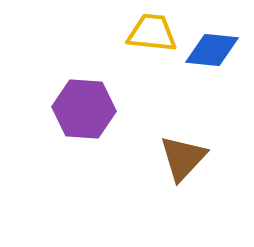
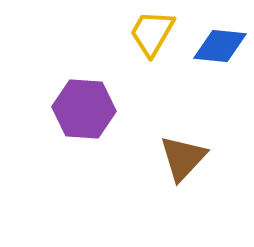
yellow trapezoid: rotated 66 degrees counterclockwise
blue diamond: moved 8 px right, 4 px up
